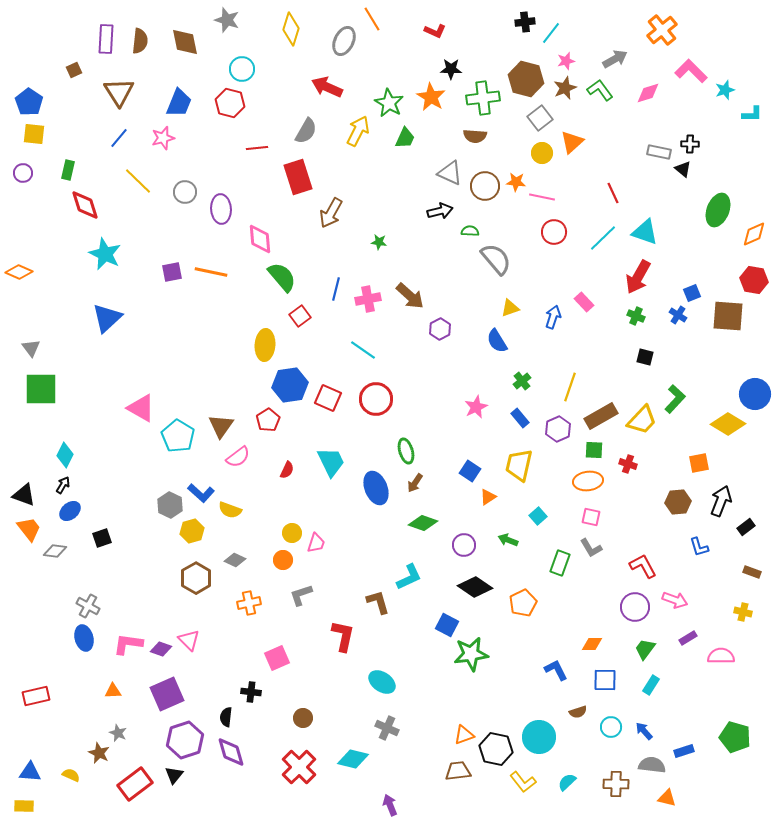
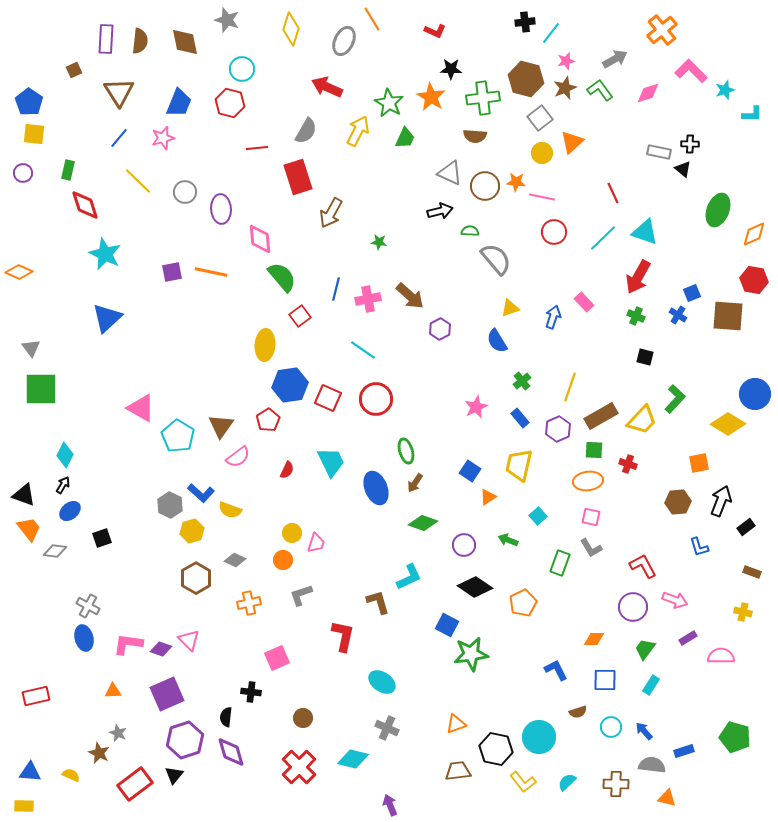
purple circle at (635, 607): moved 2 px left
orange diamond at (592, 644): moved 2 px right, 5 px up
orange triangle at (464, 735): moved 8 px left, 11 px up
